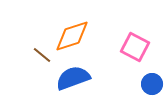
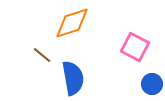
orange diamond: moved 13 px up
blue semicircle: rotated 100 degrees clockwise
